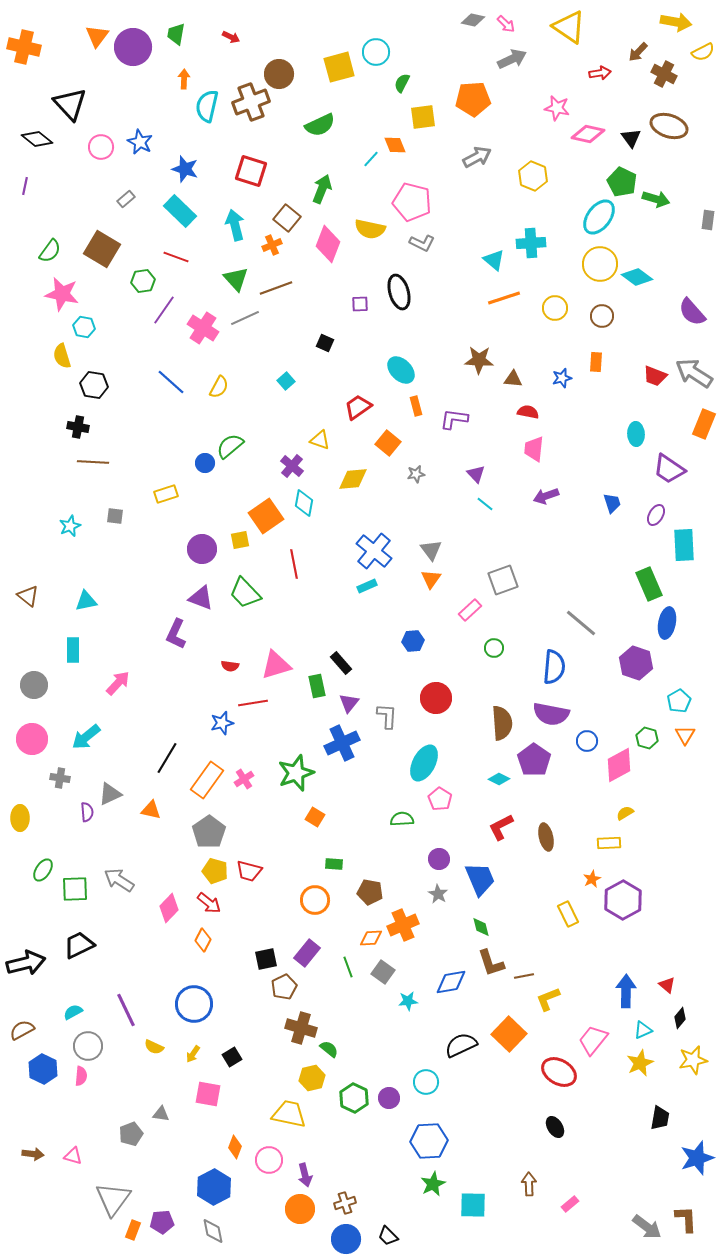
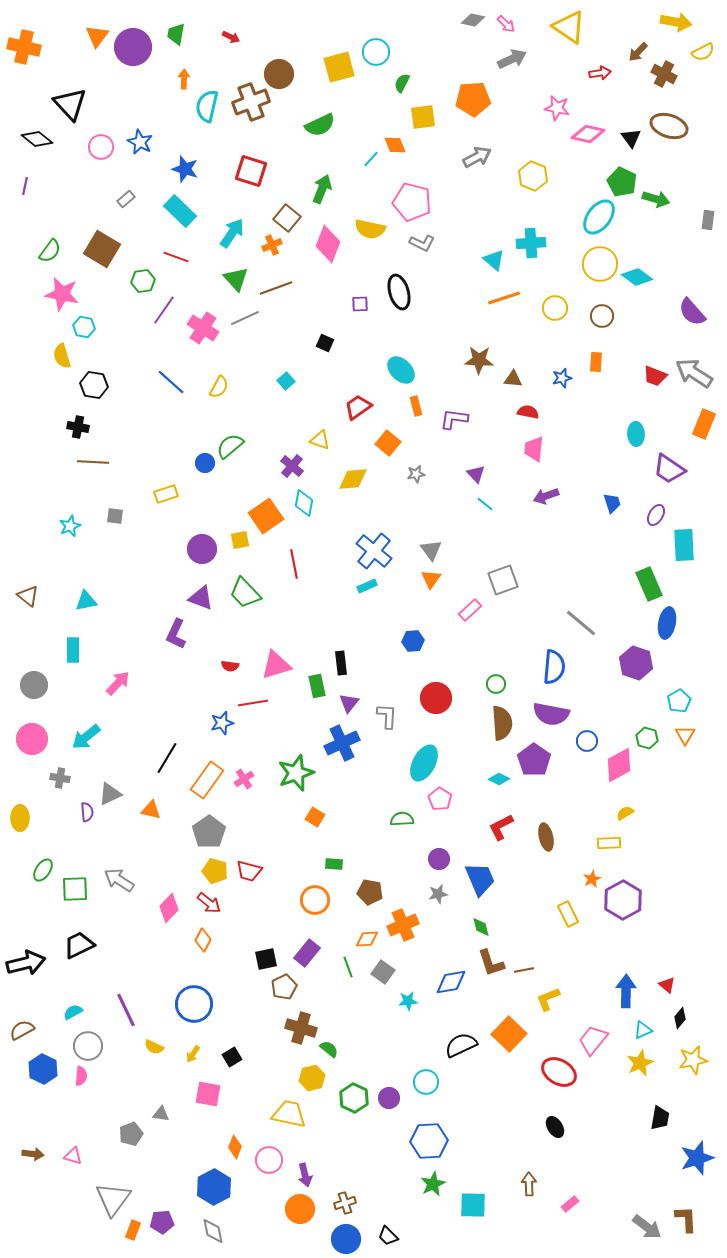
cyan arrow at (235, 225): moved 3 px left, 8 px down; rotated 48 degrees clockwise
green circle at (494, 648): moved 2 px right, 36 px down
black rectangle at (341, 663): rotated 35 degrees clockwise
gray star at (438, 894): rotated 30 degrees clockwise
orange diamond at (371, 938): moved 4 px left, 1 px down
brown line at (524, 976): moved 6 px up
